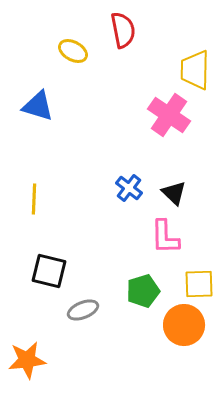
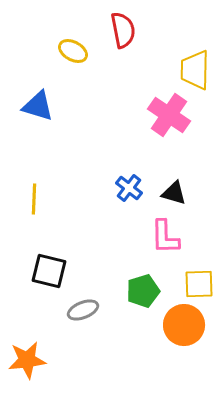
black triangle: rotated 28 degrees counterclockwise
